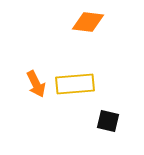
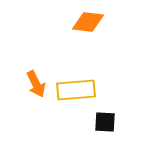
yellow rectangle: moved 1 px right, 6 px down
black square: moved 3 px left, 1 px down; rotated 10 degrees counterclockwise
